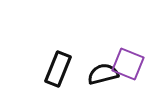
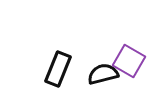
purple square: moved 1 px right, 3 px up; rotated 8 degrees clockwise
